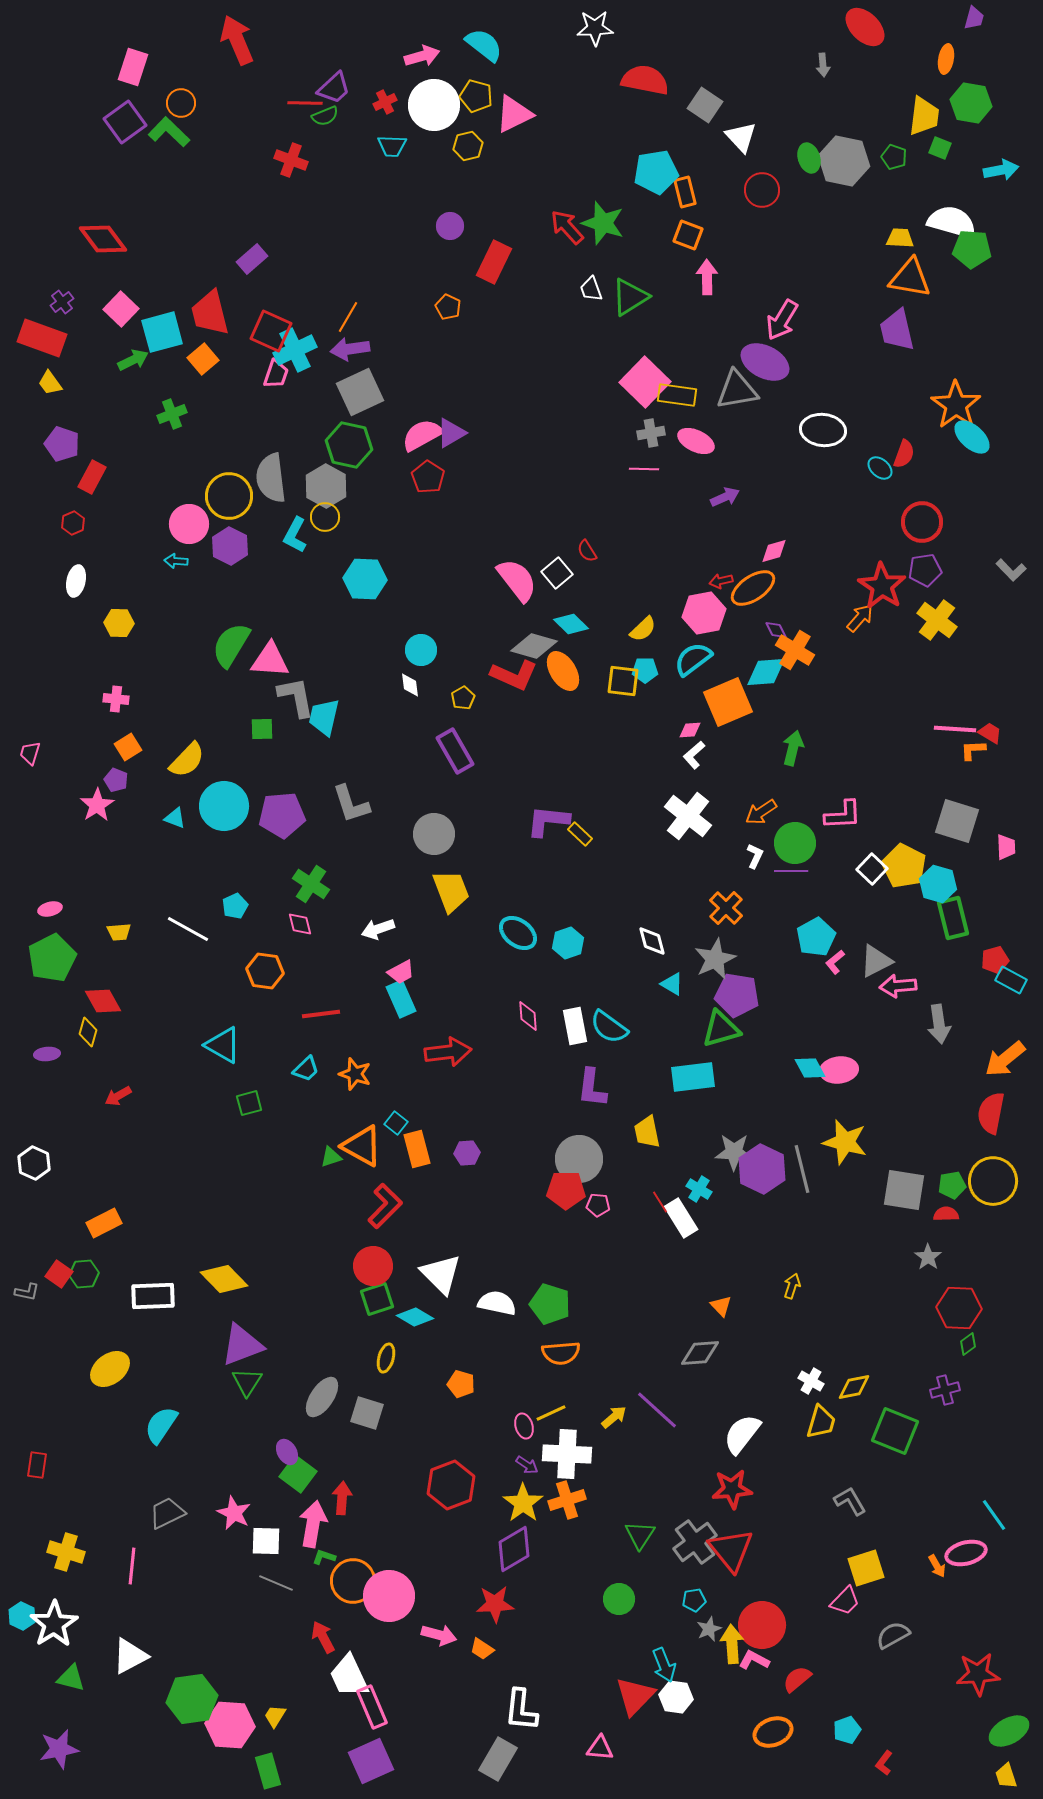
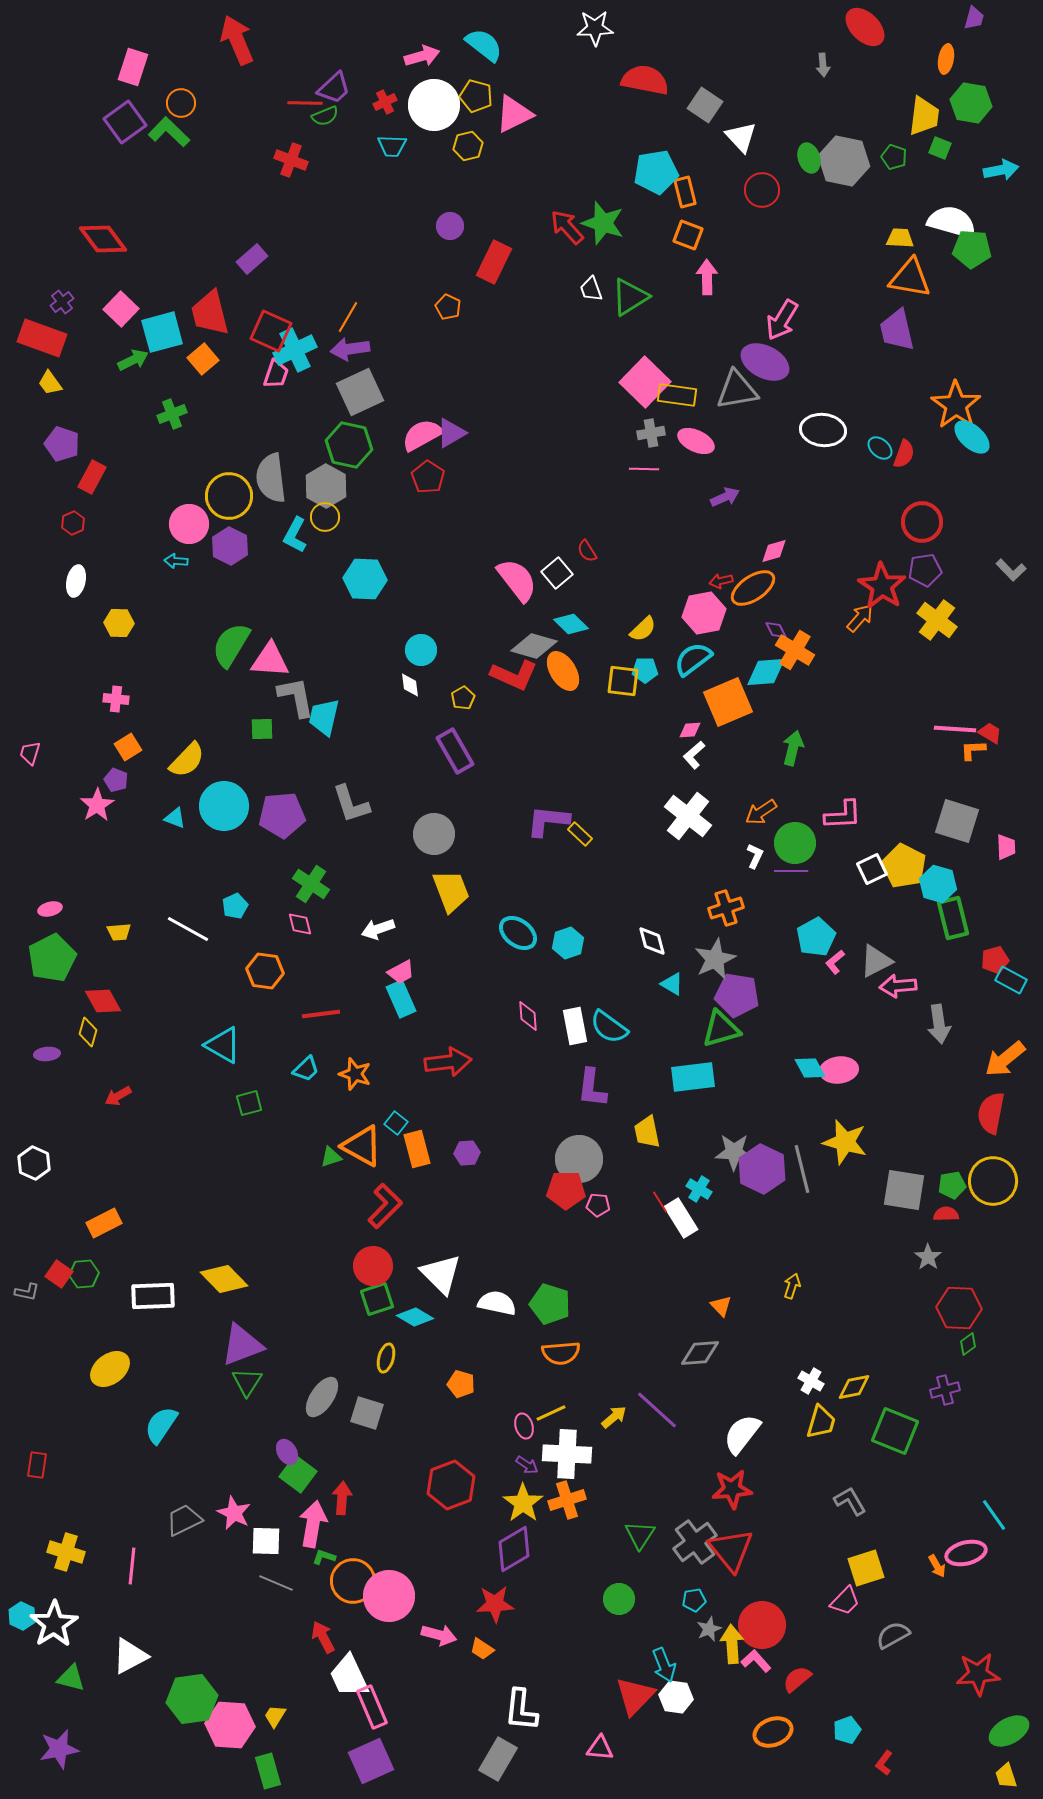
cyan ellipse at (880, 468): moved 20 px up
white square at (872, 869): rotated 20 degrees clockwise
orange cross at (726, 908): rotated 28 degrees clockwise
red arrow at (448, 1052): moved 10 px down
gray trapezoid at (167, 1513): moved 17 px right, 7 px down
pink L-shape at (754, 1660): moved 2 px right, 1 px down; rotated 20 degrees clockwise
